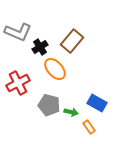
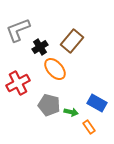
gray L-shape: moved 2 px up; rotated 136 degrees clockwise
